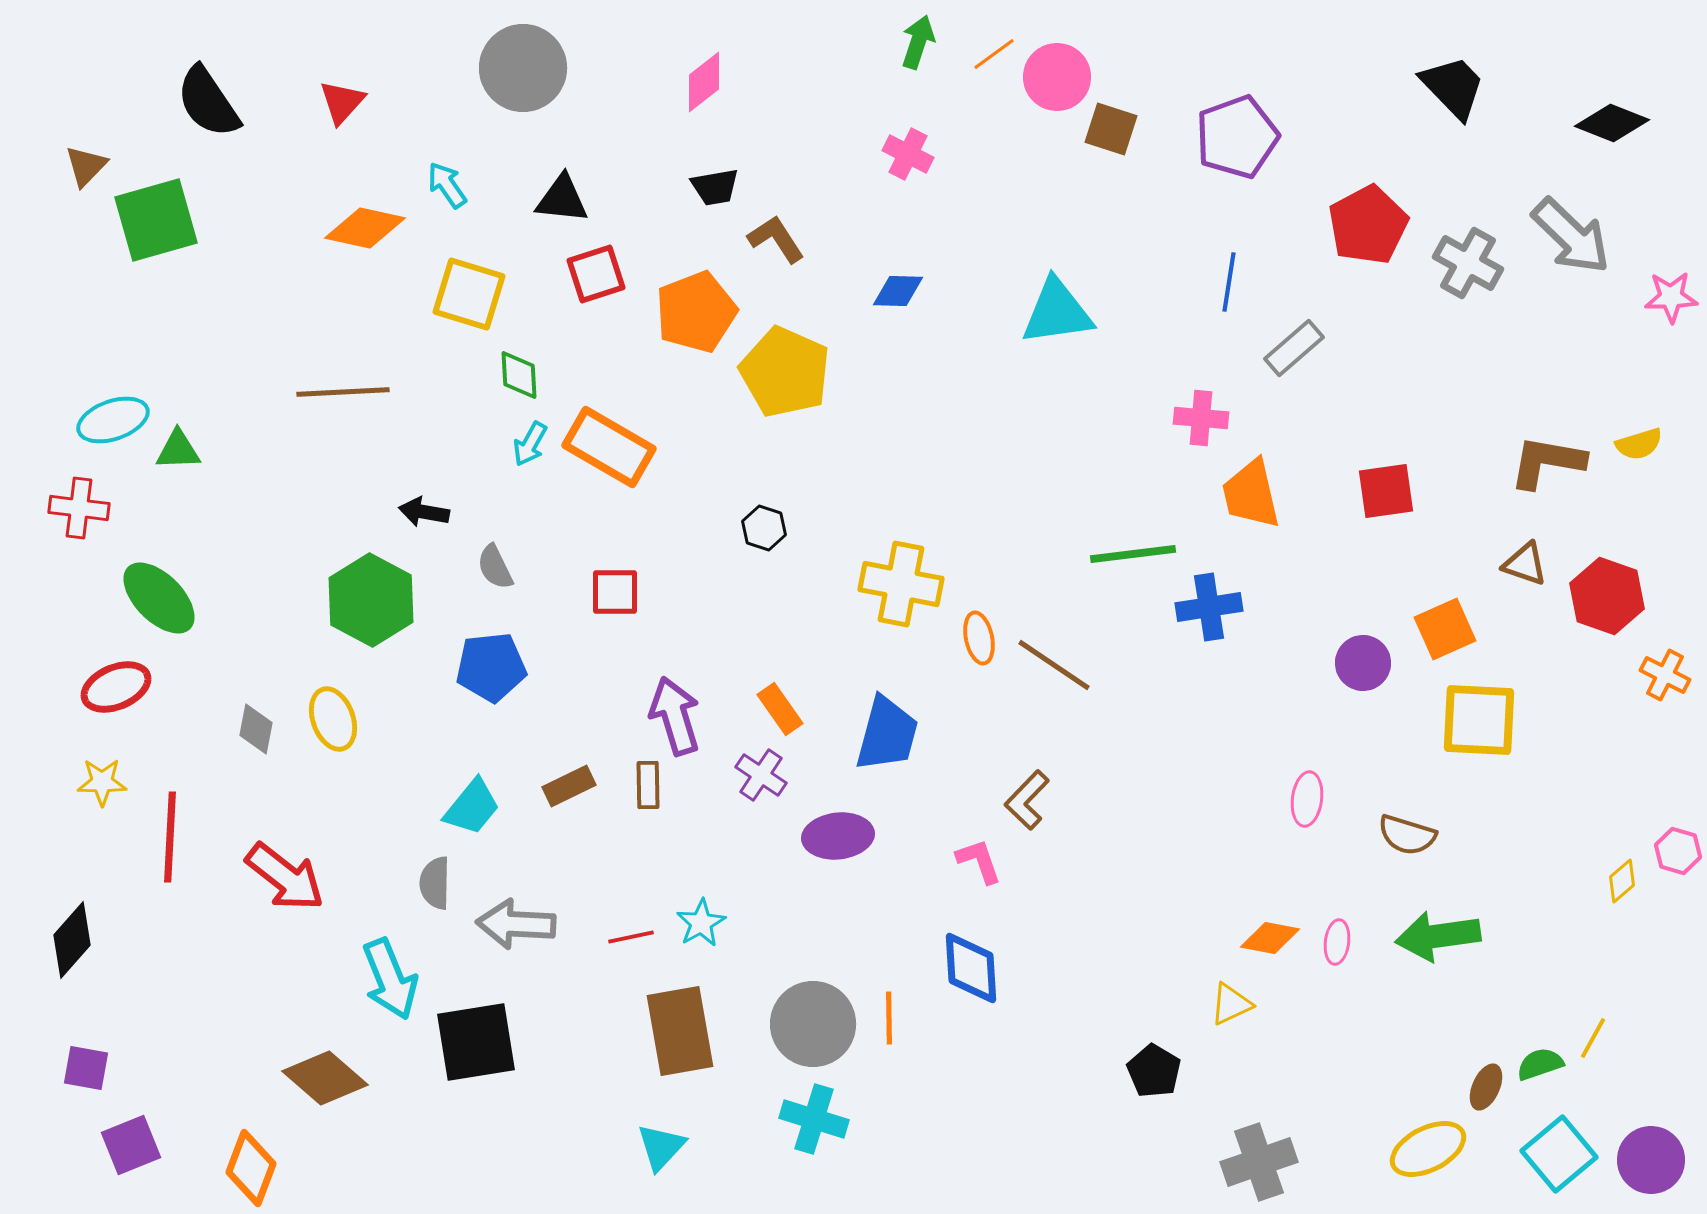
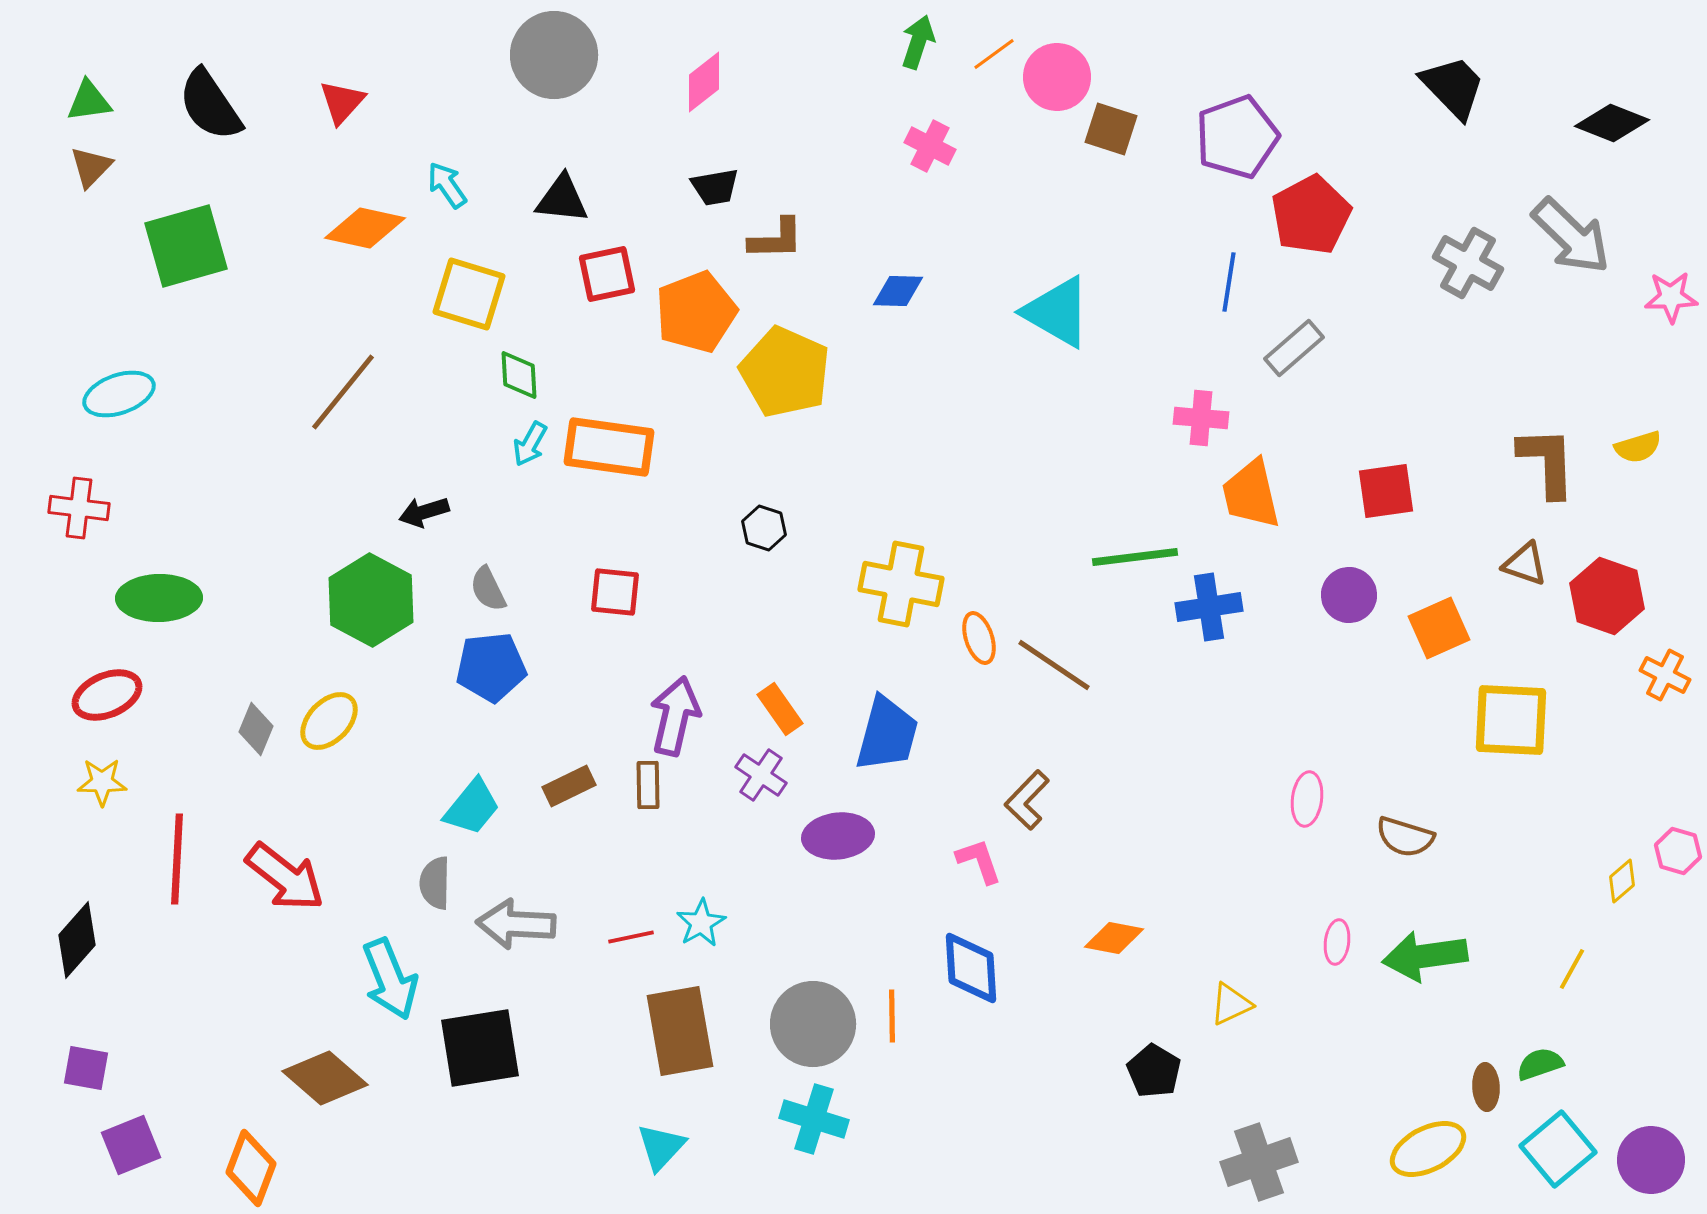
gray circle at (523, 68): moved 31 px right, 13 px up
black semicircle at (208, 102): moved 2 px right, 3 px down
pink cross at (908, 154): moved 22 px right, 8 px up
brown triangle at (86, 166): moved 5 px right, 1 px down
green square at (156, 220): moved 30 px right, 26 px down
red pentagon at (1368, 225): moved 57 px left, 10 px up
brown L-shape at (776, 239): rotated 122 degrees clockwise
red square at (596, 274): moved 11 px right; rotated 6 degrees clockwise
cyan triangle at (1057, 312): rotated 38 degrees clockwise
brown line at (343, 392): rotated 48 degrees counterclockwise
cyan ellipse at (113, 420): moved 6 px right, 26 px up
yellow semicircle at (1639, 444): moved 1 px left, 3 px down
orange rectangle at (609, 447): rotated 22 degrees counterclockwise
green triangle at (178, 450): moved 89 px left, 349 px up; rotated 6 degrees counterclockwise
brown L-shape at (1547, 462): rotated 78 degrees clockwise
black arrow at (424, 512): rotated 27 degrees counterclockwise
green line at (1133, 554): moved 2 px right, 3 px down
gray semicircle at (495, 567): moved 7 px left, 22 px down
red square at (615, 592): rotated 6 degrees clockwise
green ellipse at (159, 598): rotated 46 degrees counterclockwise
orange square at (1445, 629): moved 6 px left, 1 px up
orange ellipse at (979, 638): rotated 6 degrees counterclockwise
purple circle at (1363, 663): moved 14 px left, 68 px up
red ellipse at (116, 687): moved 9 px left, 8 px down
purple arrow at (675, 716): rotated 30 degrees clockwise
yellow ellipse at (333, 719): moved 4 px left, 2 px down; rotated 64 degrees clockwise
yellow square at (1479, 720): moved 32 px right
gray diamond at (256, 729): rotated 12 degrees clockwise
brown semicircle at (1407, 835): moved 2 px left, 2 px down
red line at (170, 837): moved 7 px right, 22 px down
green arrow at (1438, 936): moved 13 px left, 20 px down
orange diamond at (1270, 938): moved 156 px left
black diamond at (72, 940): moved 5 px right
orange line at (889, 1018): moved 3 px right, 2 px up
yellow line at (1593, 1038): moved 21 px left, 69 px up
black square at (476, 1042): moved 4 px right, 6 px down
brown ellipse at (1486, 1087): rotated 27 degrees counterclockwise
cyan square at (1559, 1154): moved 1 px left, 5 px up
